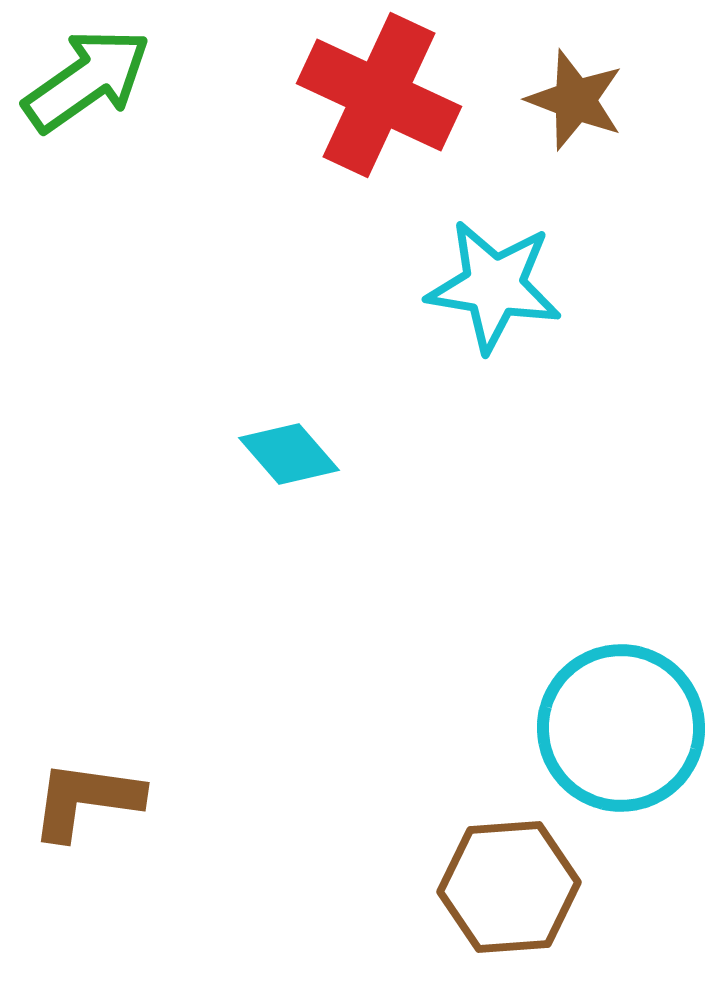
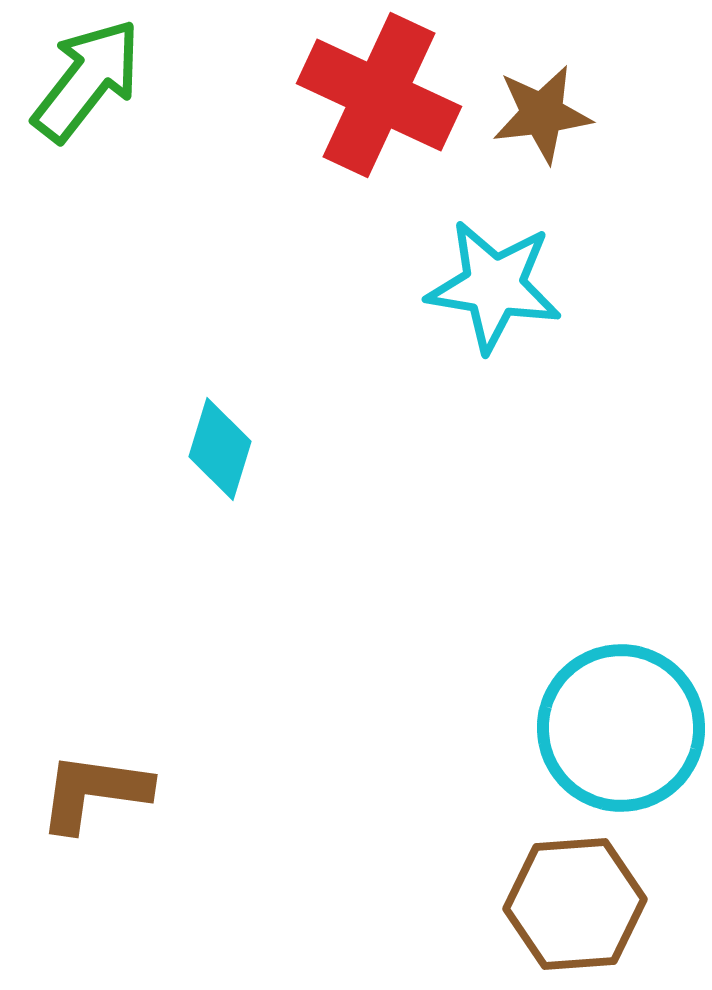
green arrow: rotated 17 degrees counterclockwise
brown star: moved 33 px left, 14 px down; rotated 28 degrees counterclockwise
cyan diamond: moved 69 px left, 5 px up; rotated 58 degrees clockwise
brown L-shape: moved 8 px right, 8 px up
brown hexagon: moved 66 px right, 17 px down
